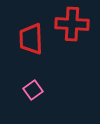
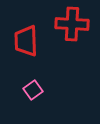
red trapezoid: moved 5 px left, 2 px down
